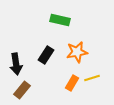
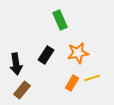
green rectangle: rotated 54 degrees clockwise
orange star: moved 1 px right, 1 px down
